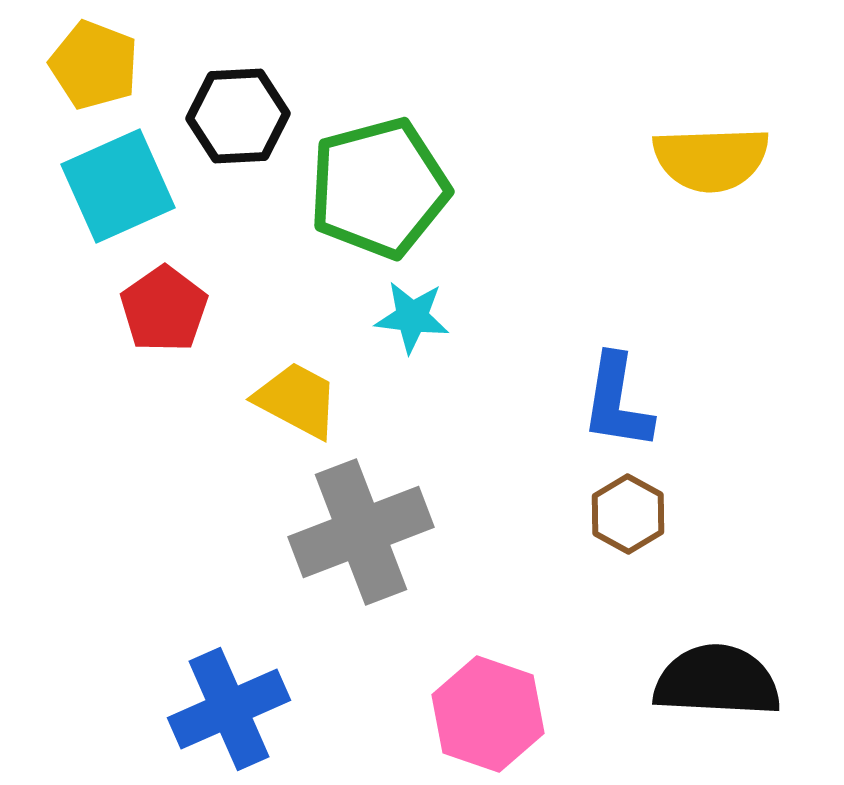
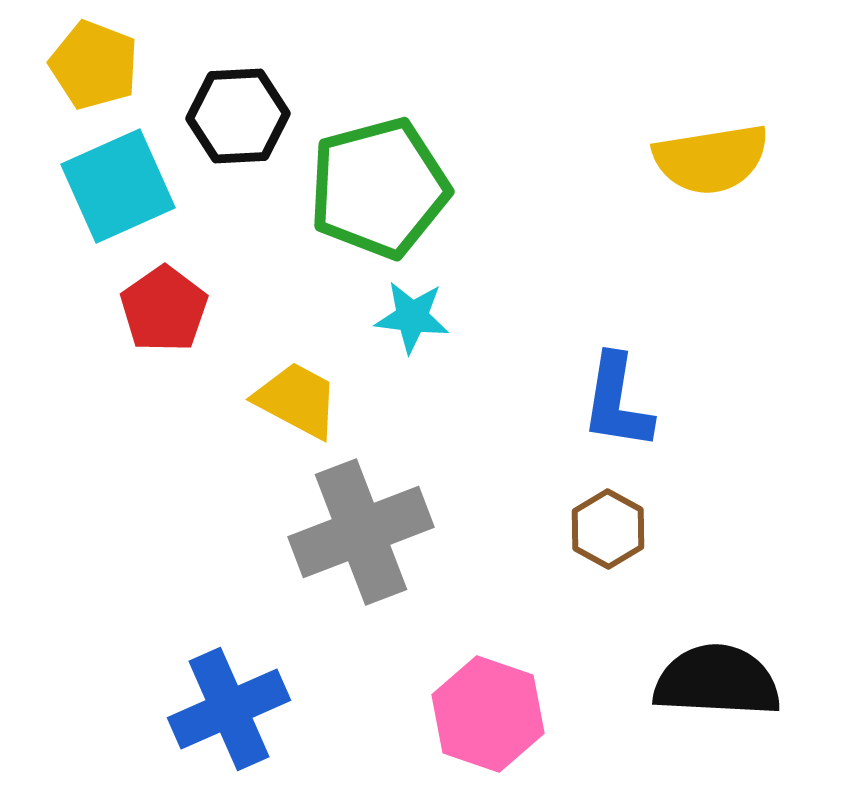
yellow semicircle: rotated 7 degrees counterclockwise
brown hexagon: moved 20 px left, 15 px down
